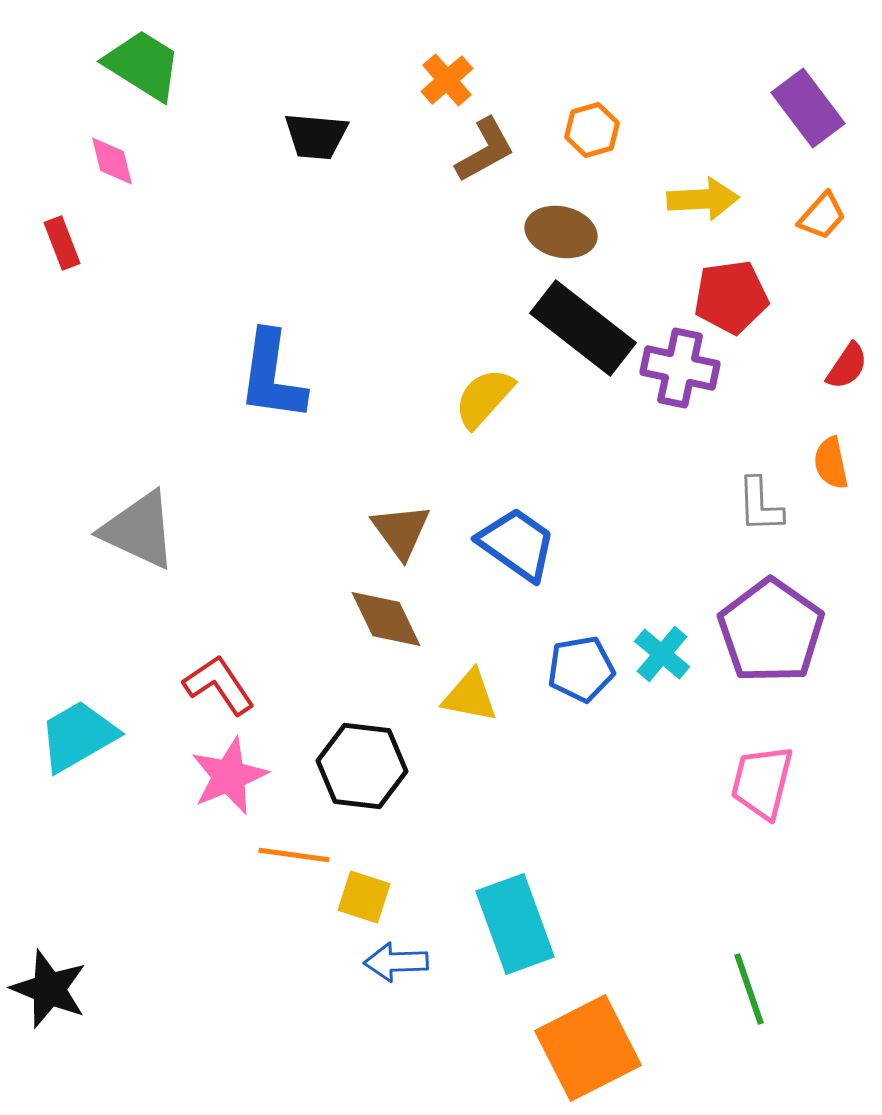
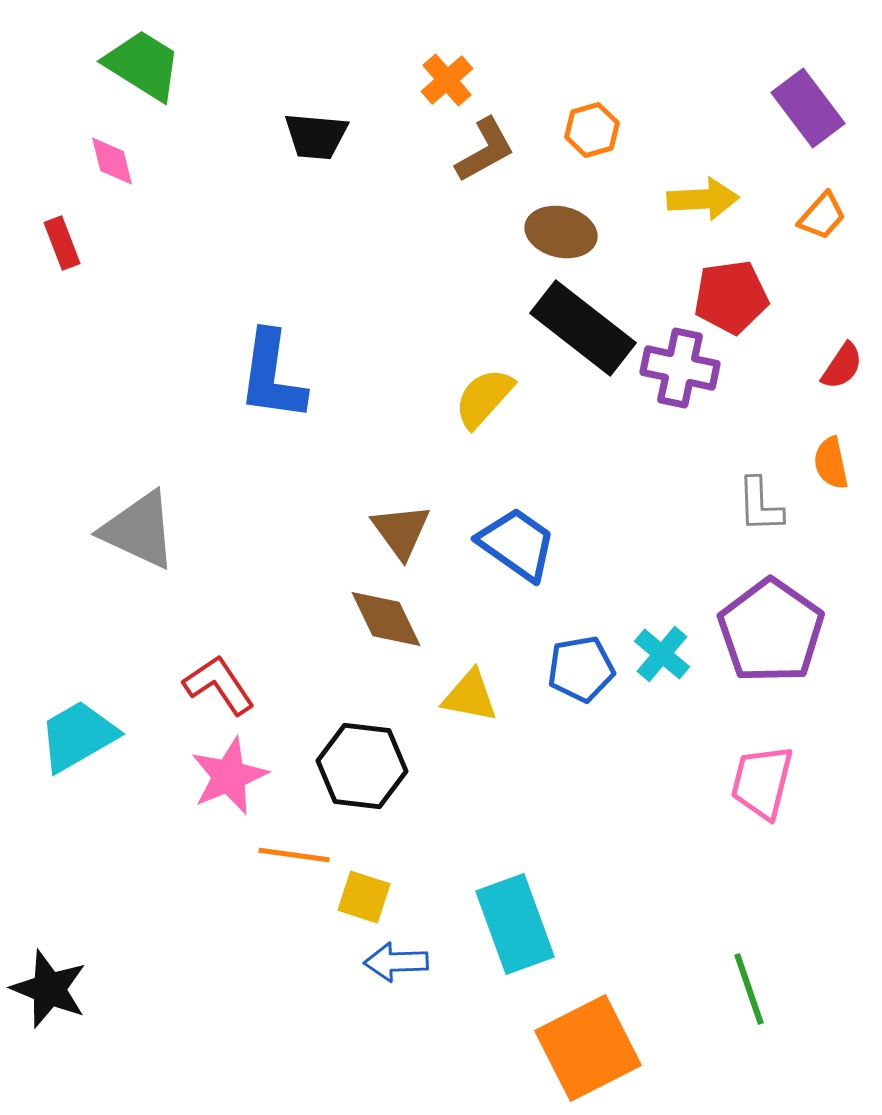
red semicircle: moved 5 px left
